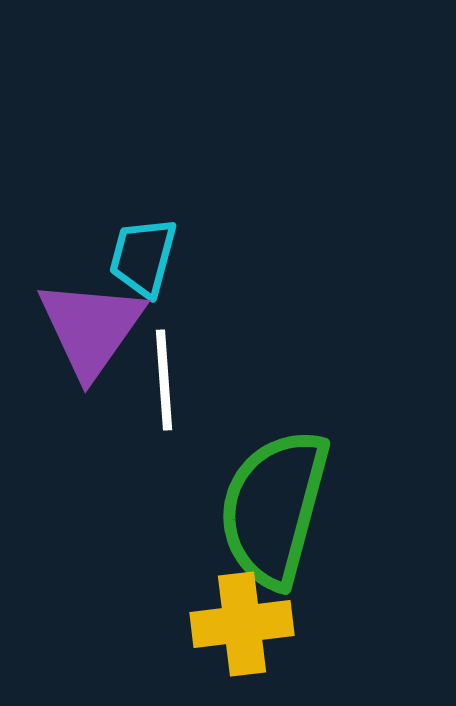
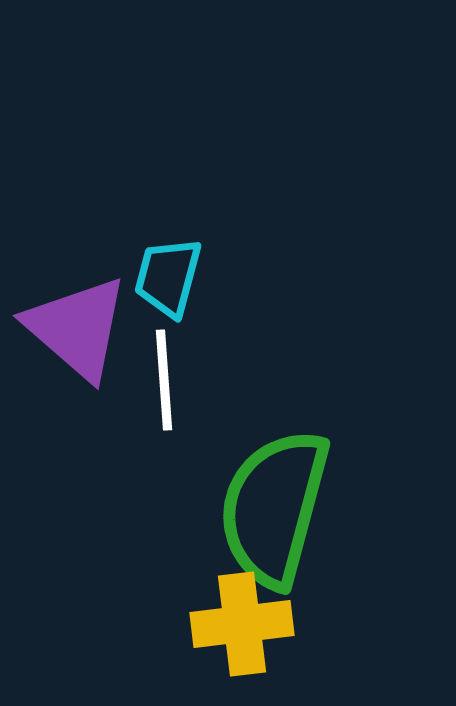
cyan trapezoid: moved 25 px right, 20 px down
purple triangle: moved 14 px left; rotated 24 degrees counterclockwise
